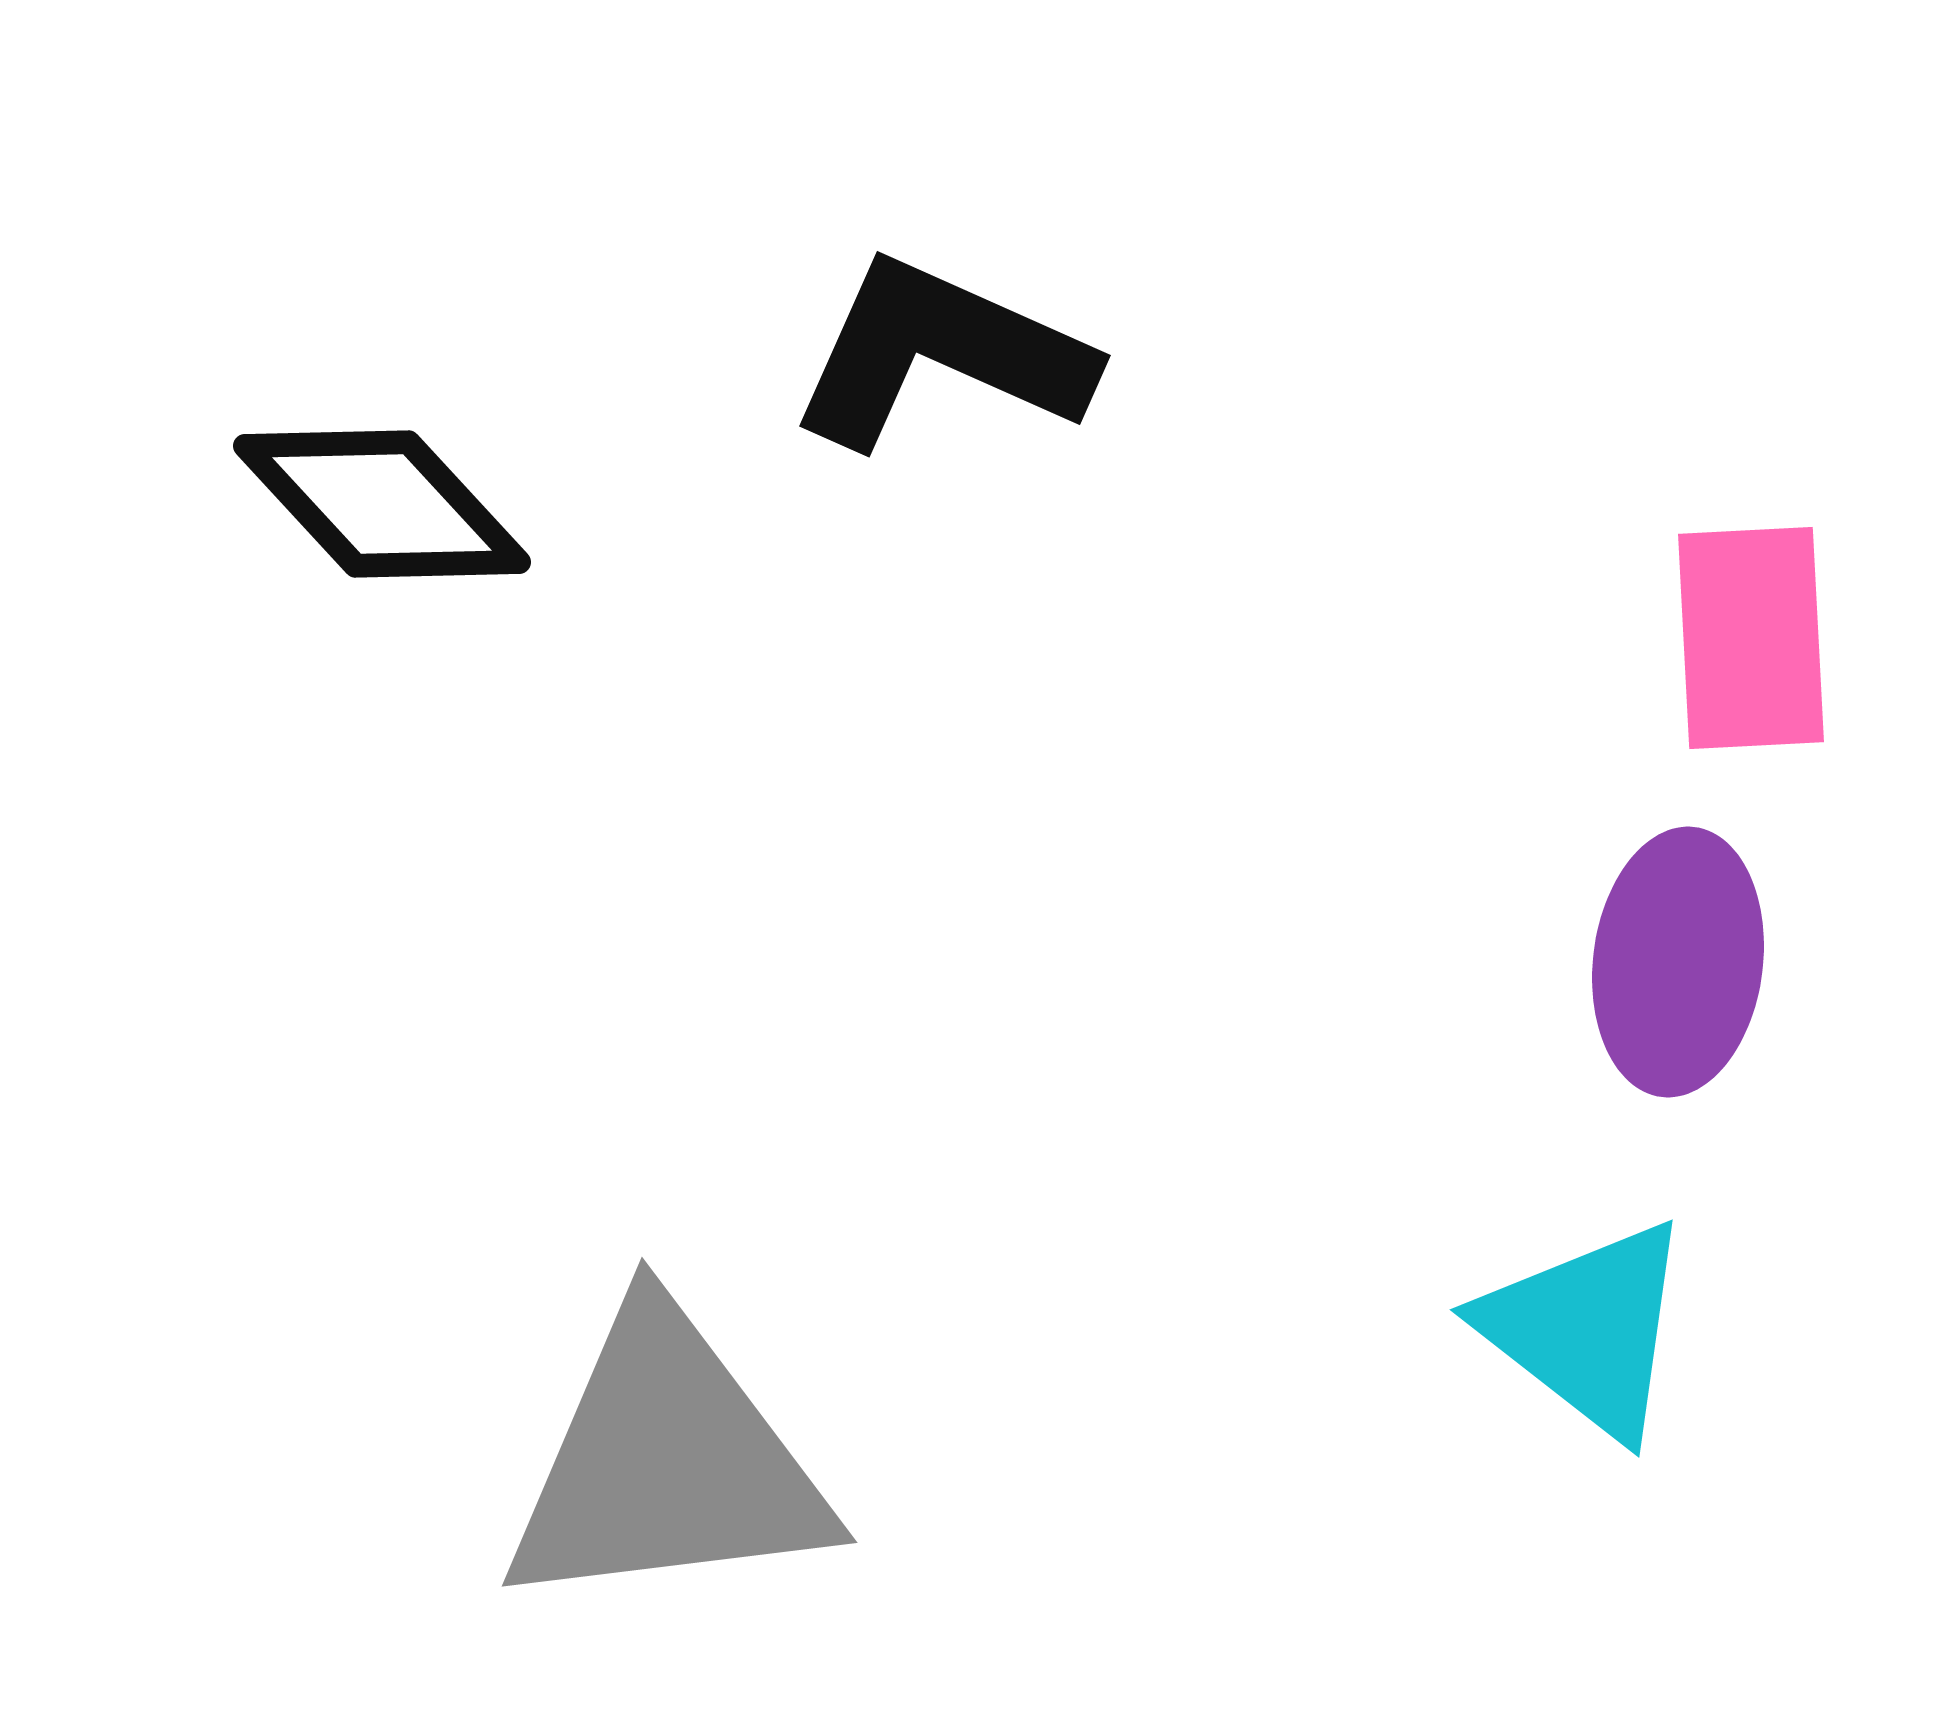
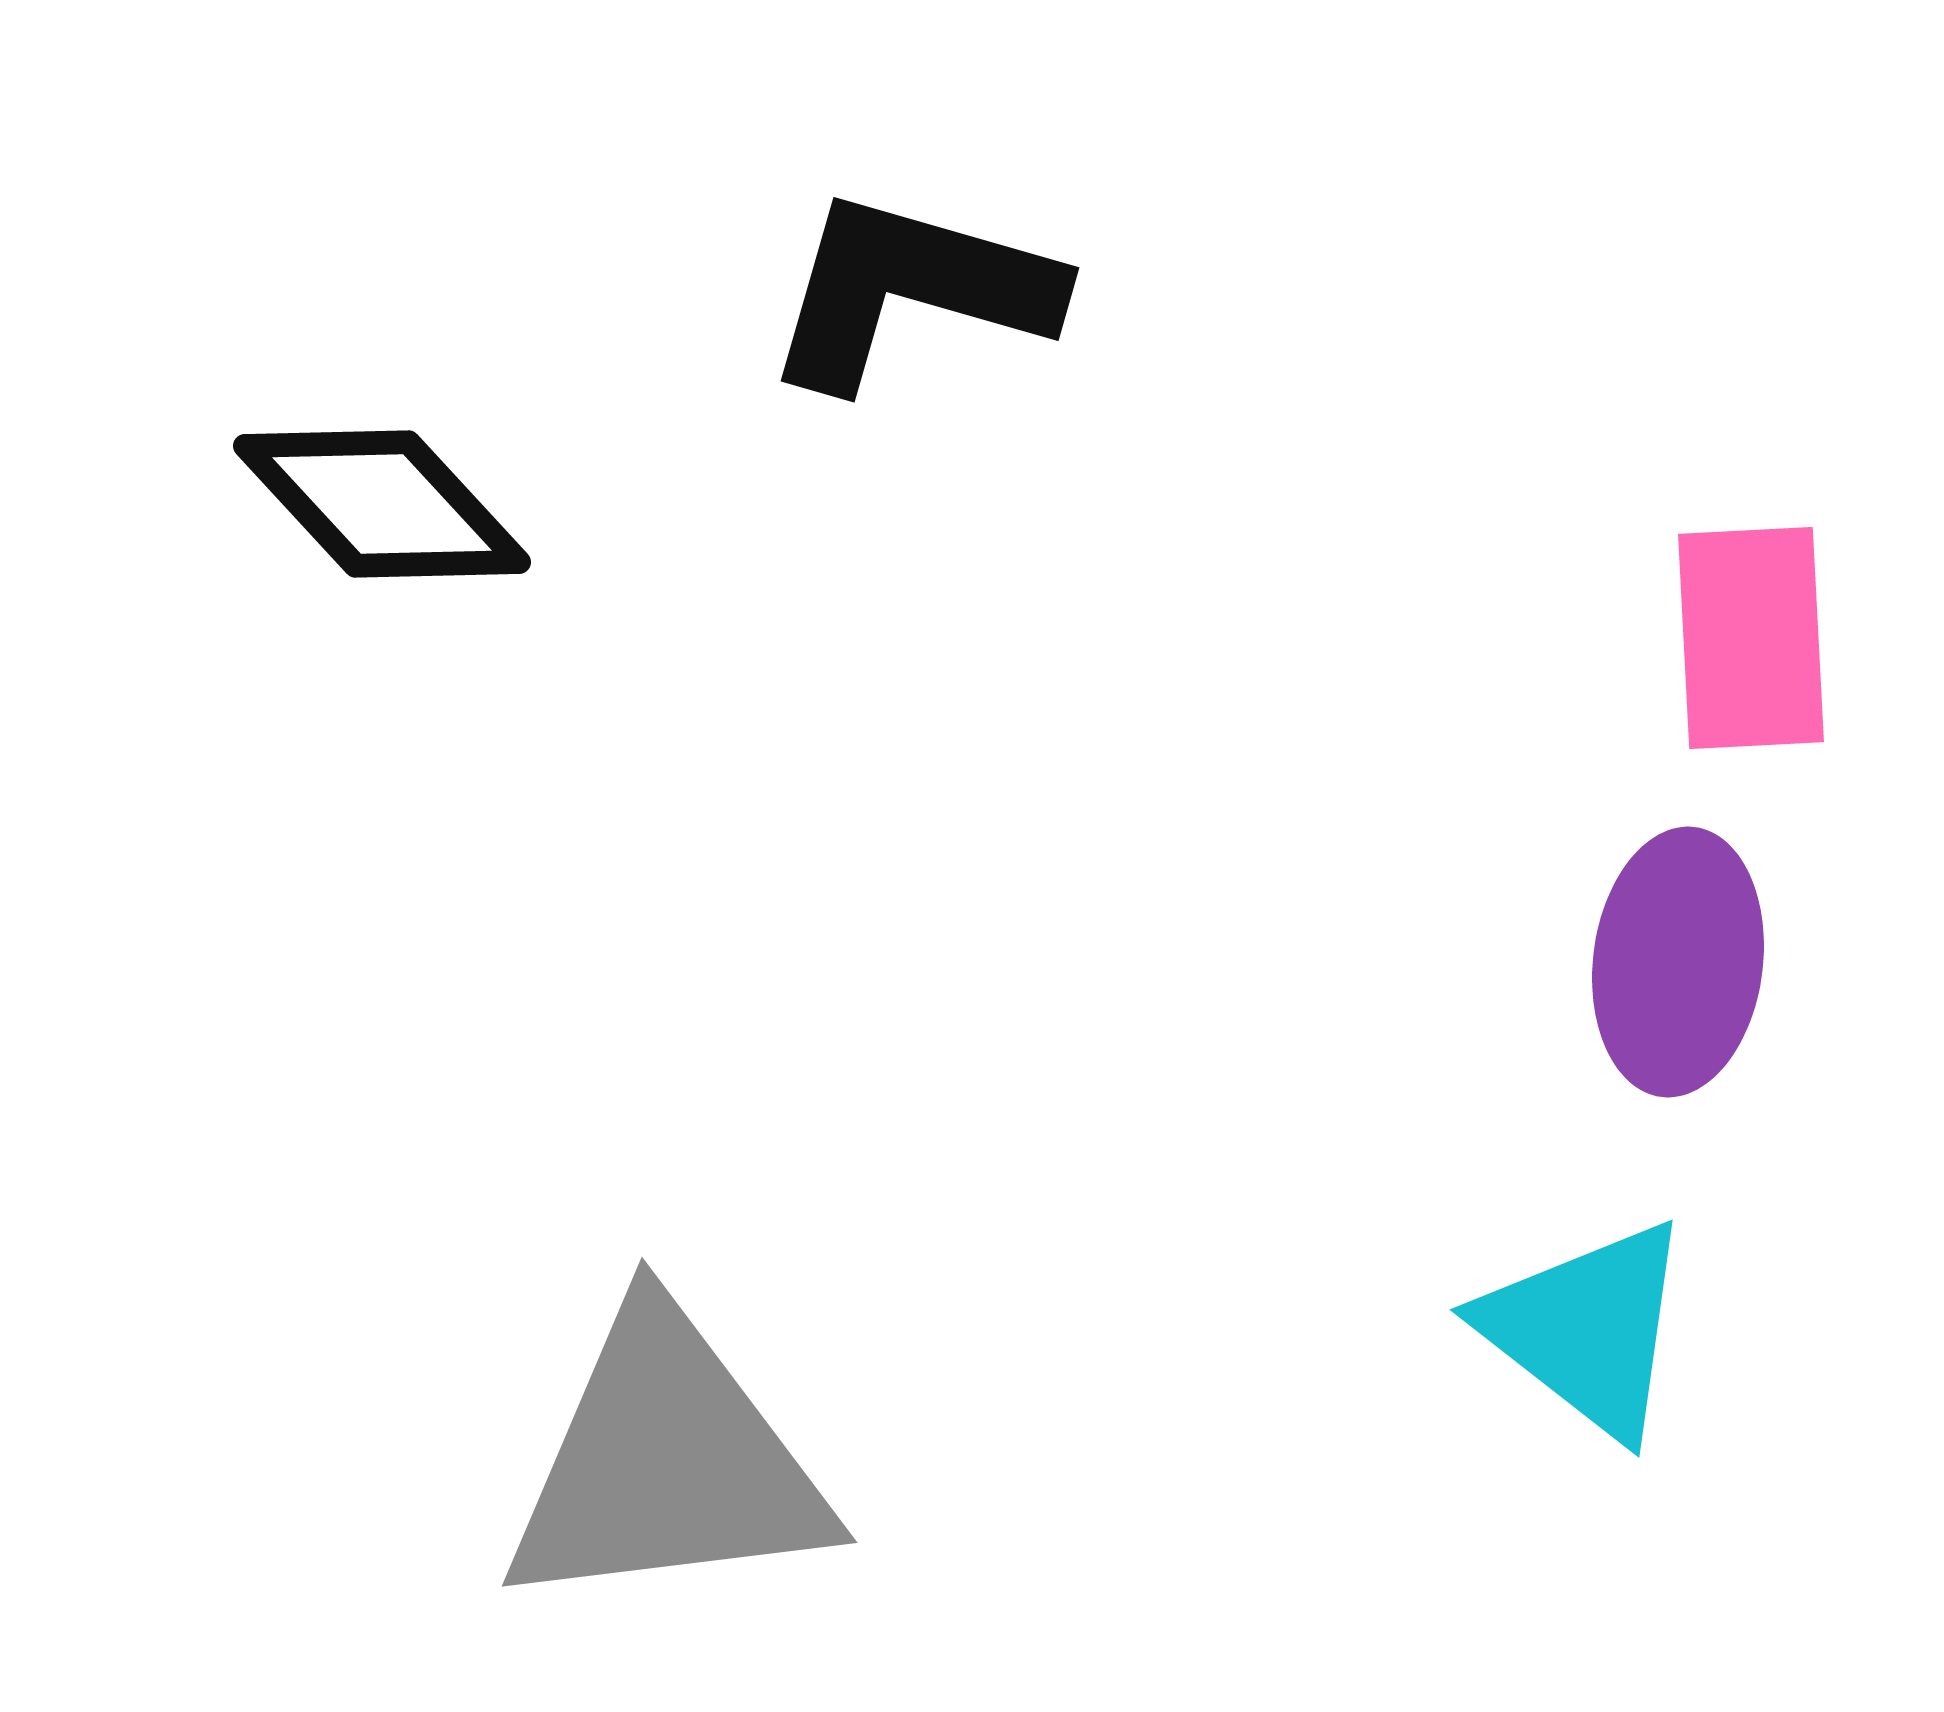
black L-shape: moved 30 px left, 64 px up; rotated 8 degrees counterclockwise
